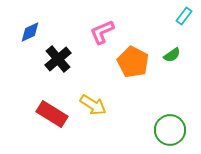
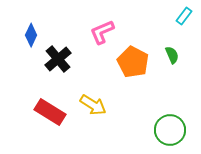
blue diamond: moved 1 px right, 3 px down; rotated 40 degrees counterclockwise
green semicircle: rotated 78 degrees counterclockwise
red rectangle: moved 2 px left, 2 px up
